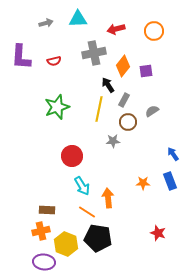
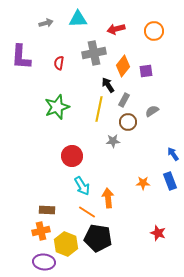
red semicircle: moved 5 px right, 2 px down; rotated 112 degrees clockwise
